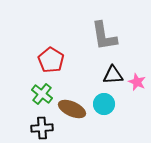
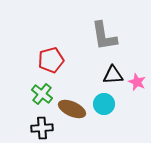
red pentagon: rotated 25 degrees clockwise
